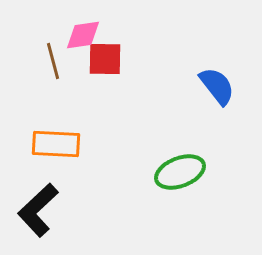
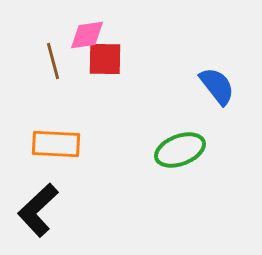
pink diamond: moved 4 px right
green ellipse: moved 22 px up
